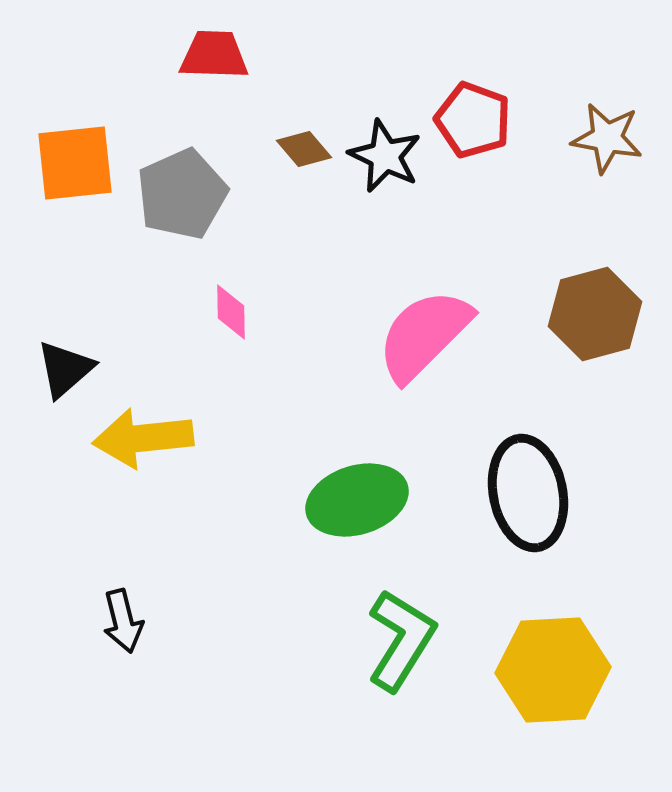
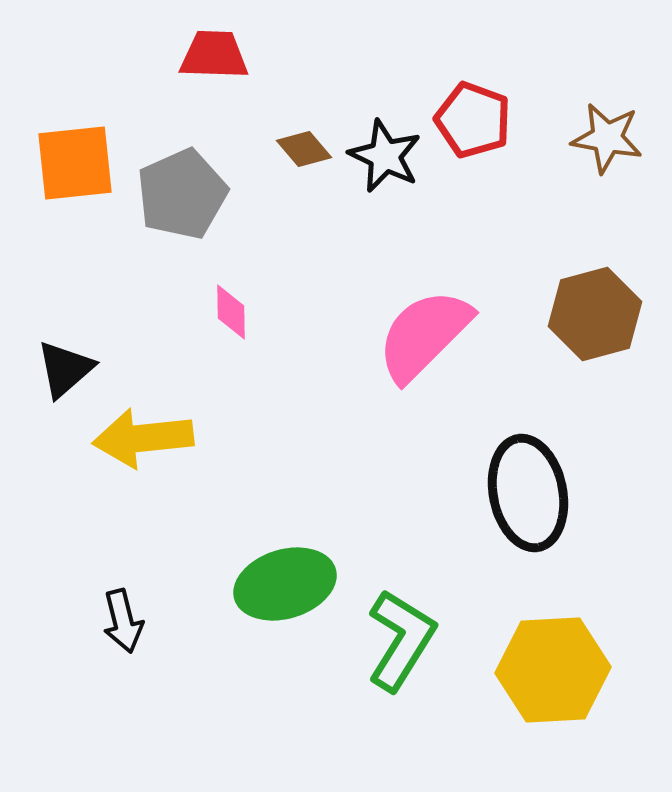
green ellipse: moved 72 px left, 84 px down
